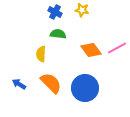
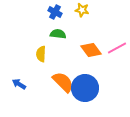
orange semicircle: moved 12 px right, 1 px up
